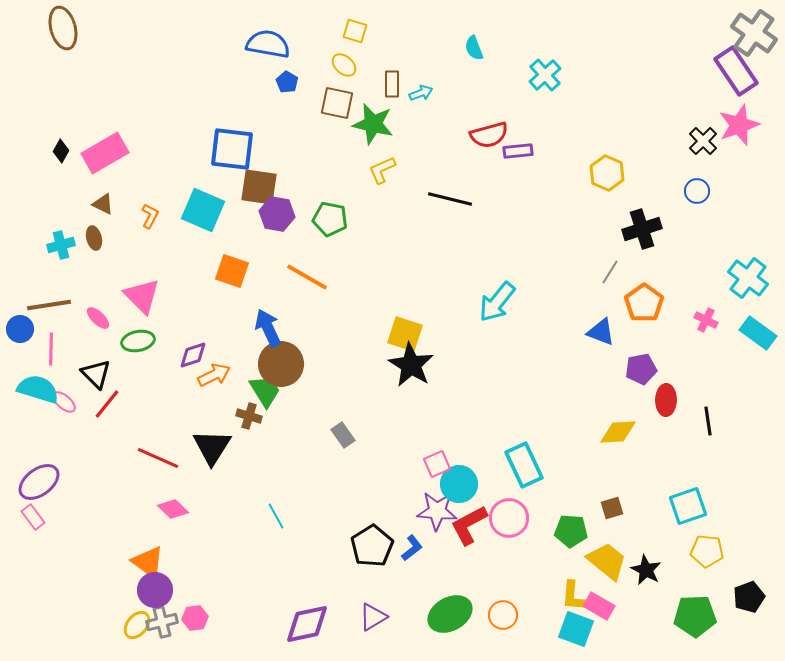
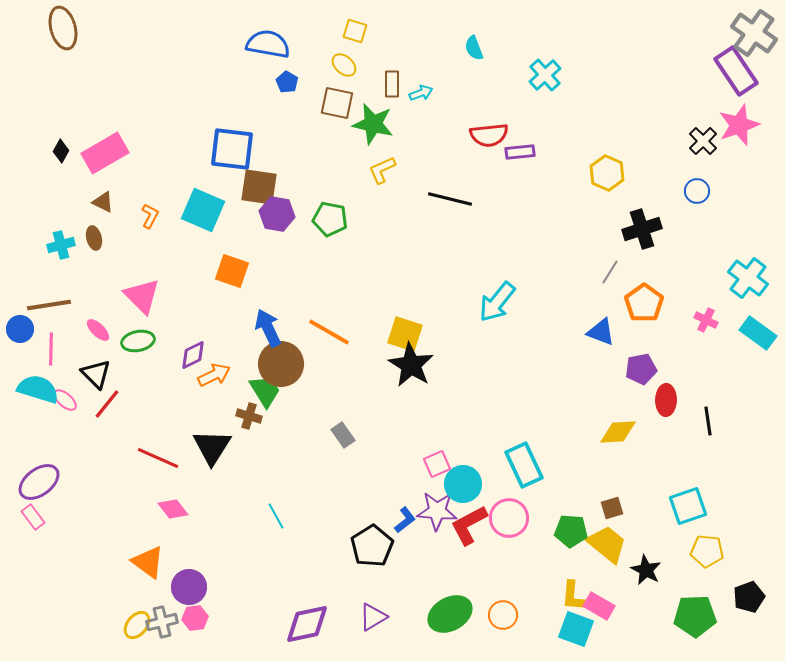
red semicircle at (489, 135): rotated 9 degrees clockwise
purple rectangle at (518, 151): moved 2 px right, 1 px down
brown triangle at (103, 204): moved 2 px up
orange line at (307, 277): moved 22 px right, 55 px down
pink ellipse at (98, 318): moved 12 px down
purple diamond at (193, 355): rotated 8 degrees counterclockwise
pink ellipse at (64, 402): moved 1 px right, 2 px up
cyan circle at (459, 484): moved 4 px right
pink diamond at (173, 509): rotated 8 degrees clockwise
blue L-shape at (412, 548): moved 7 px left, 28 px up
yellow trapezoid at (607, 561): moved 17 px up
purple circle at (155, 590): moved 34 px right, 3 px up
